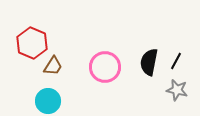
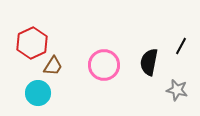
red hexagon: rotated 12 degrees clockwise
black line: moved 5 px right, 15 px up
pink circle: moved 1 px left, 2 px up
cyan circle: moved 10 px left, 8 px up
